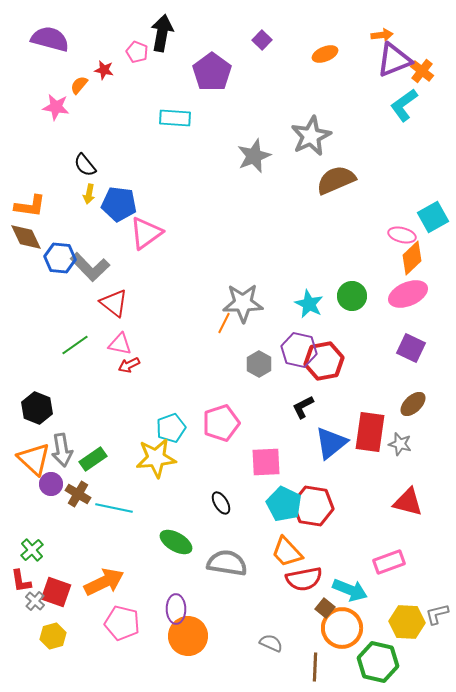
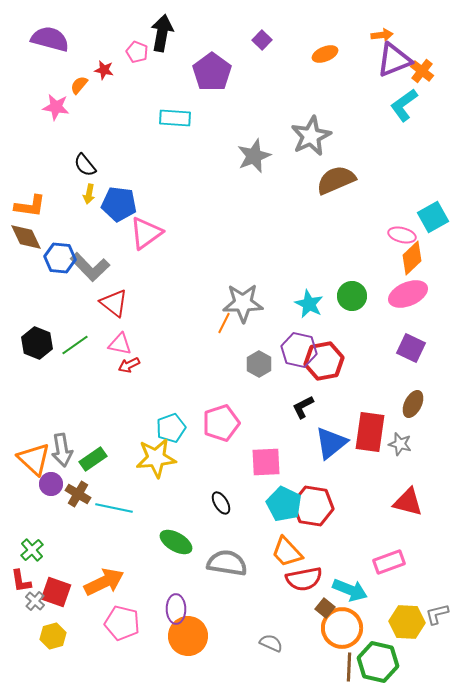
brown ellipse at (413, 404): rotated 20 degrees counterclockwise
black hexagon at (37, 408): moved 65 px up
brown line at (315, 667): moved 34 px right
